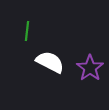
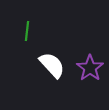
white semicircle: moved 2 px right, 3 px down; rotated 20 degrees clockwise
